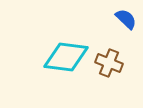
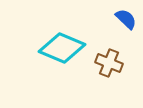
cyan diamond: moved 4 px left, 9 px up; rotated 15 degrees clockwise
